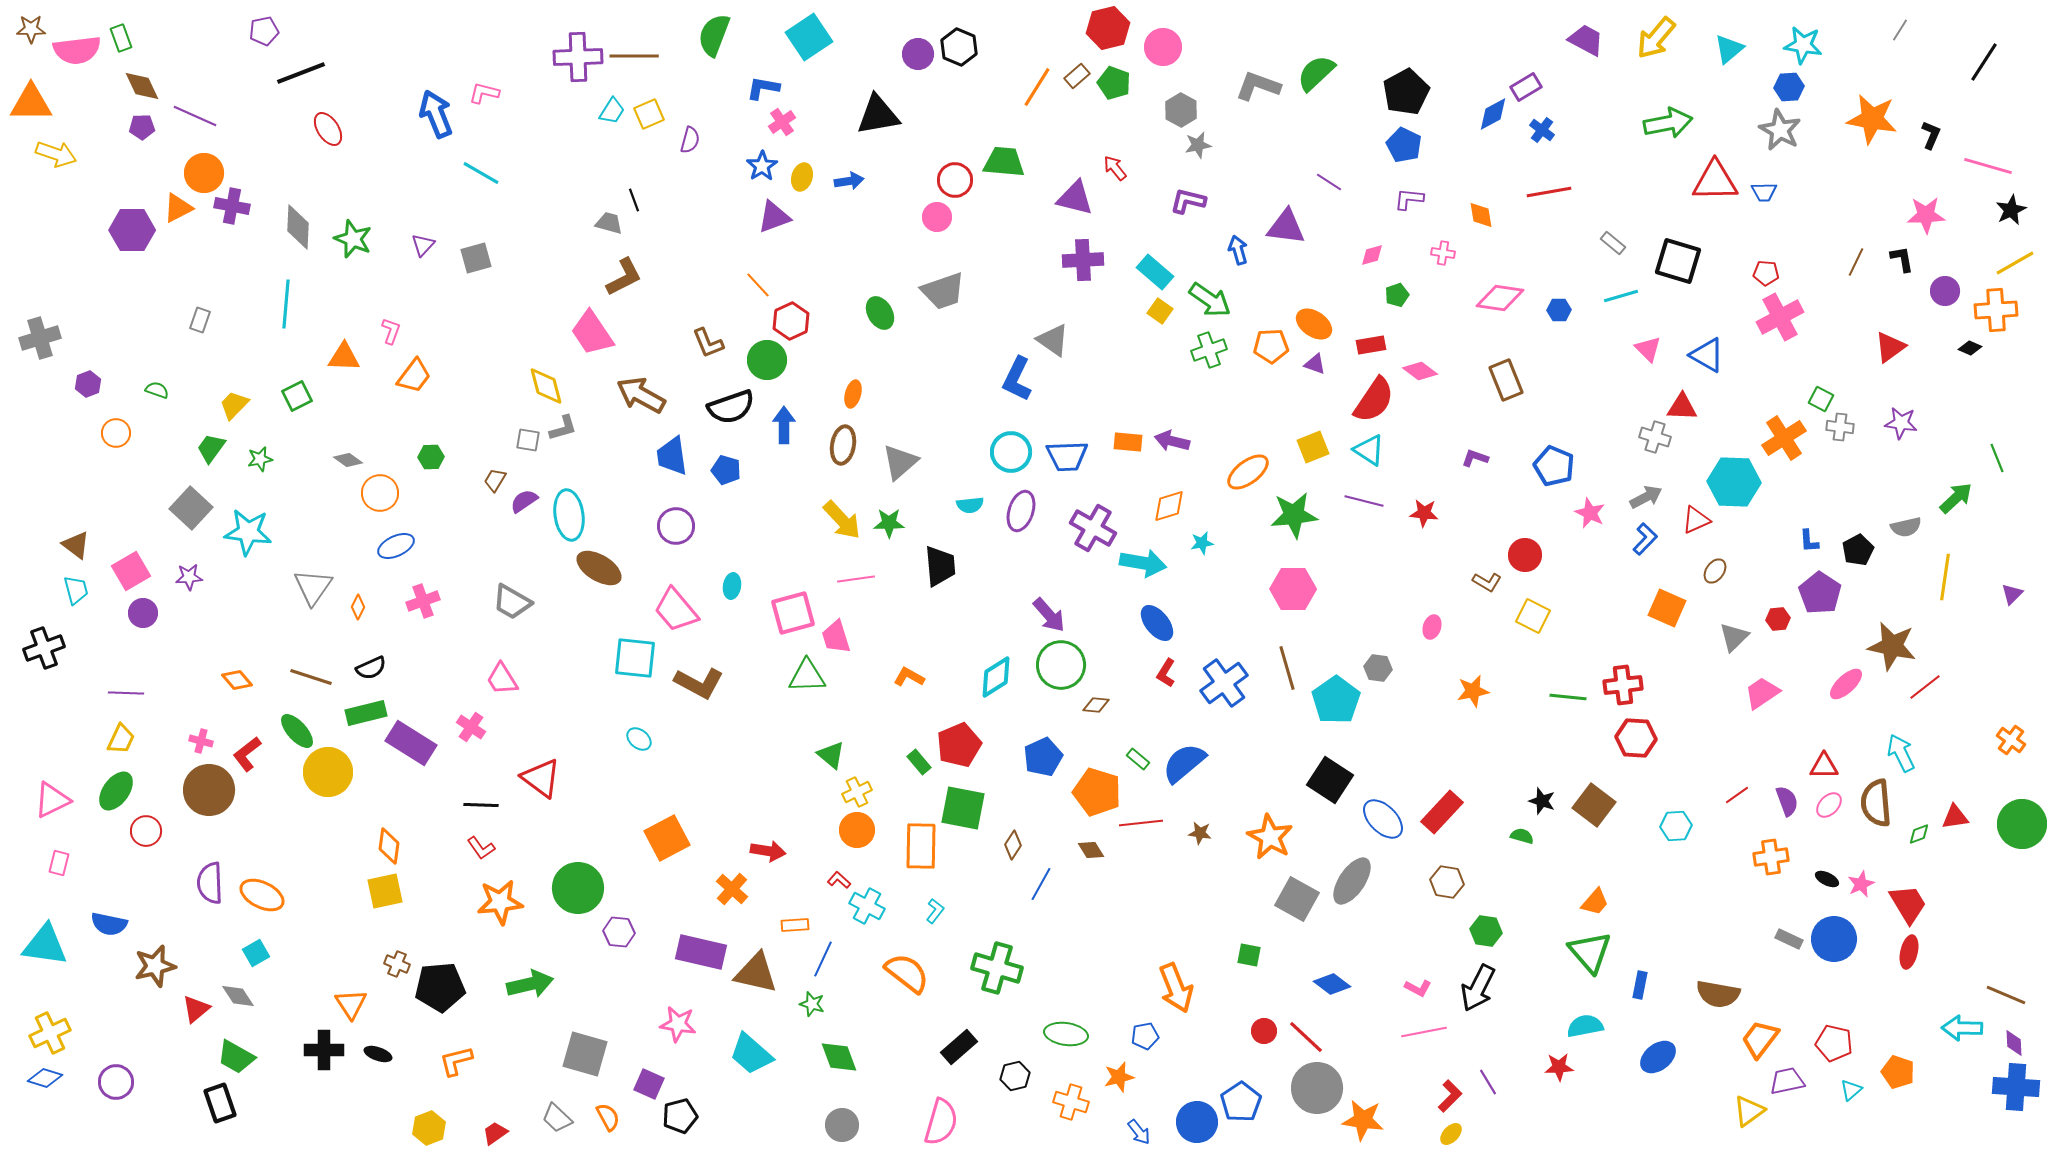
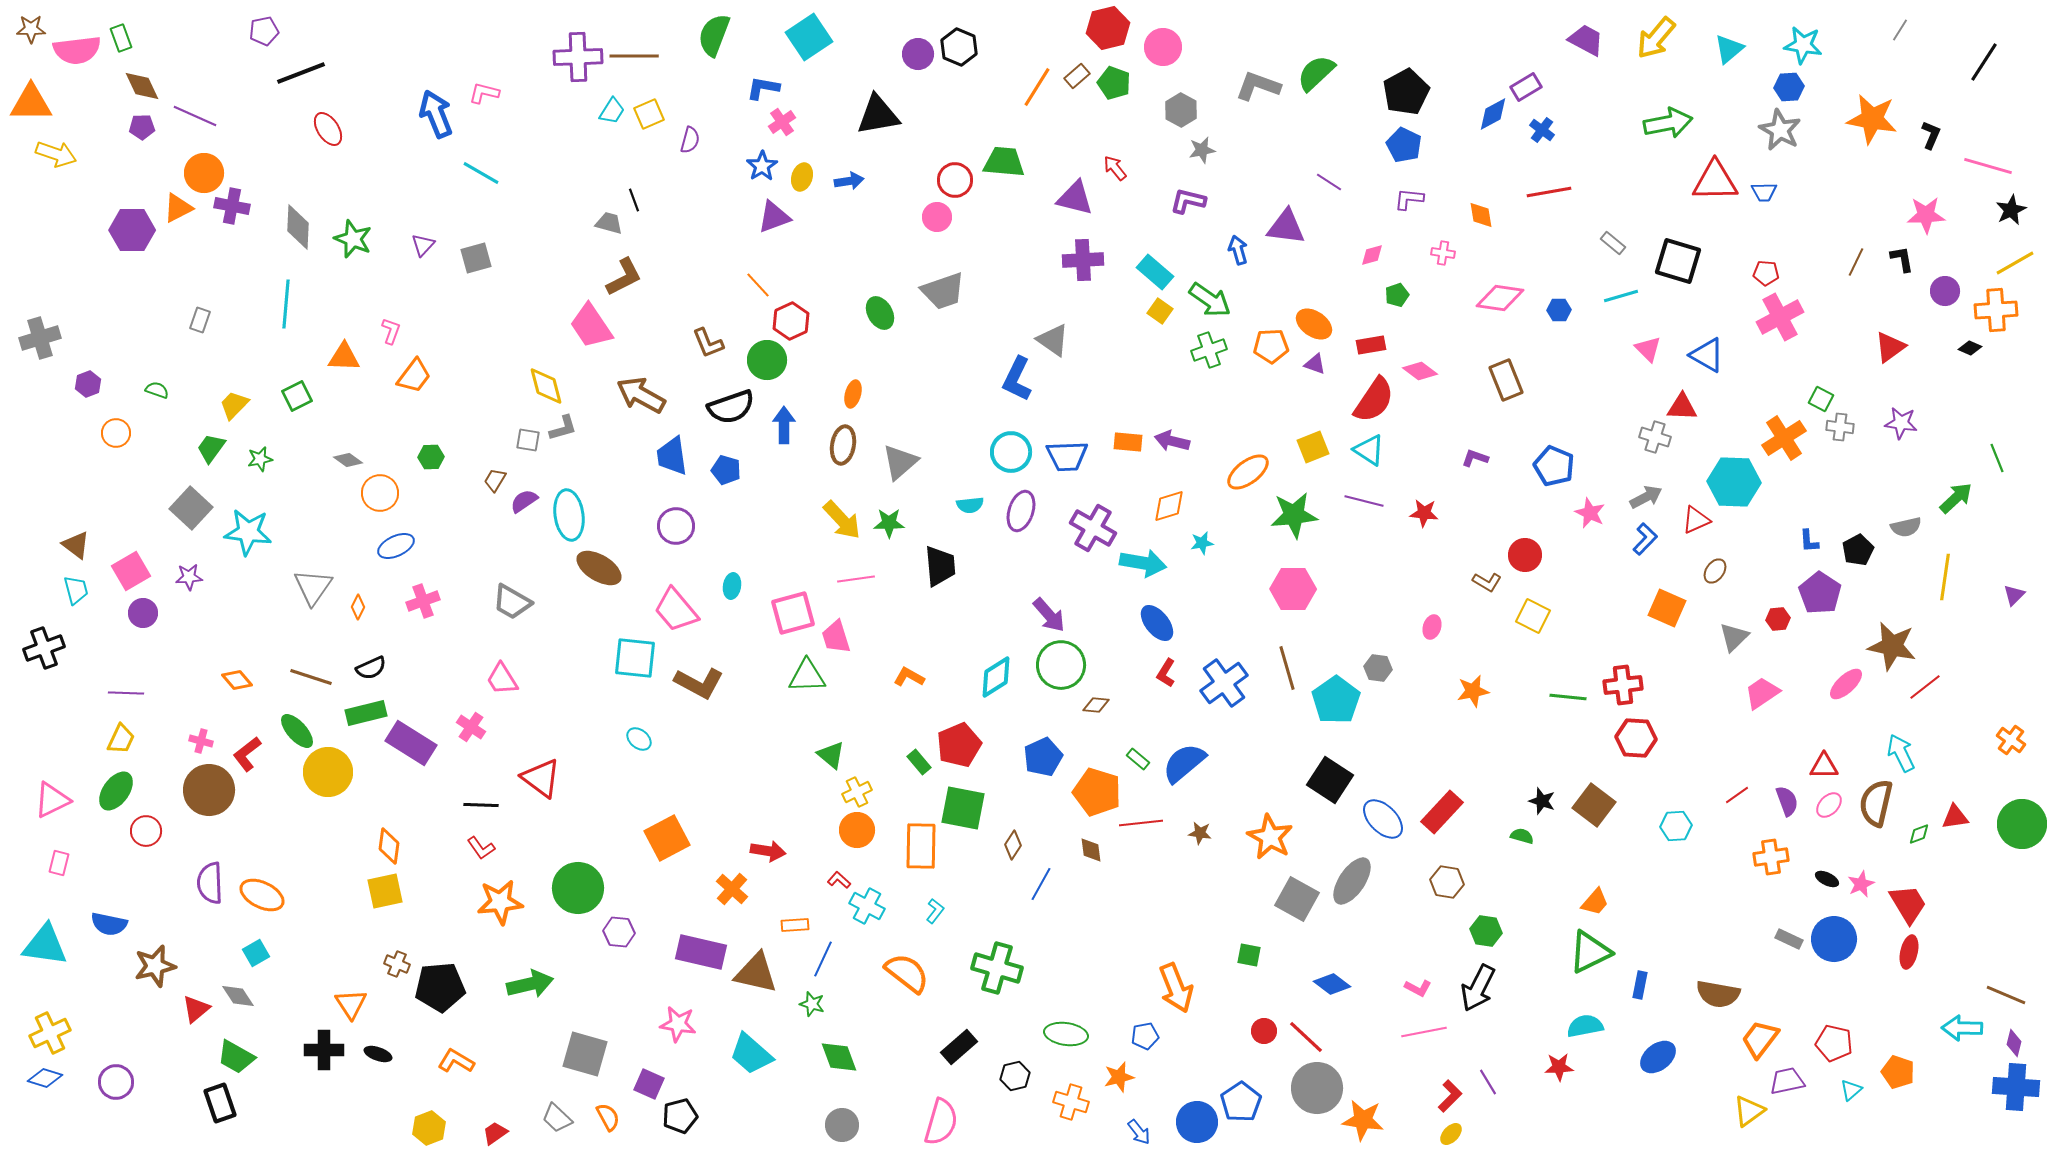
gray star at (1198, 145): moved 4 px right, 5 px down
pink trapezoid at (592, 333): moved 1 px left, 7 px up
purple triangle at (2012, 594): moved 2 px right, 1 px down
brown semicircle at (1876, 803): rotated 18 degrees clockwise
brown diamond at (1091, 850): rotated 24 degrees clockwise
green triangle at (1590, 952): rotated 45 degrees clockwise
purple diamond at (2014, 1043): rotated 16 degrees clockwise
orange L-shape at (456, 1061): rotated 45 degrees clockwise
